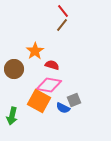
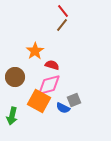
brown circle: moved 1 px right, 8 px down
pink diamond: rotated 25 degrees counterclockwise
